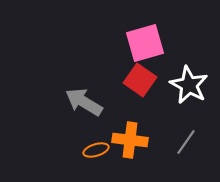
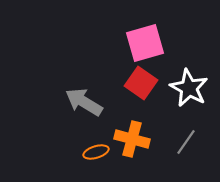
red square: moved 1 px right, 3 px down
white star: moved 3 px down
orange cross: moved 2 px right, 1 px up; rotated 8 degrees clockwise
orange ellipse: moved 2 px down
